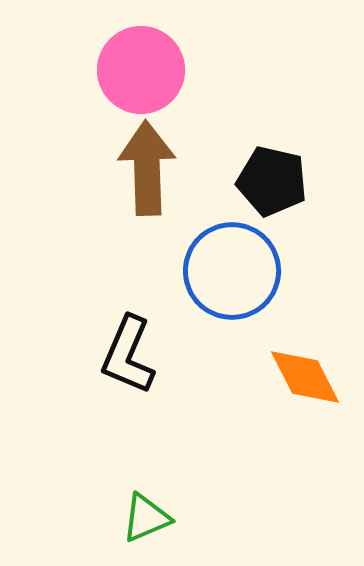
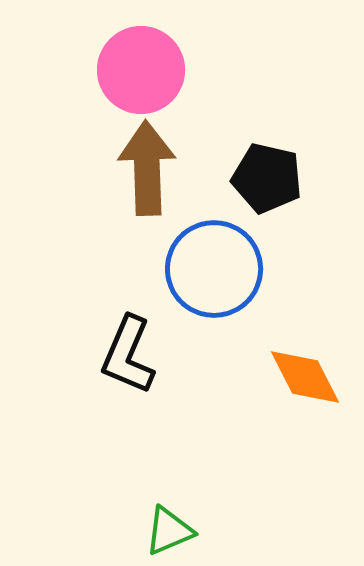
black pentagon: moved 5 px left, 3 px up
blue circle: moved 18 px left, 2 px up
green triangle: moved 23 px right, 13 px down
